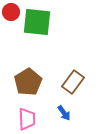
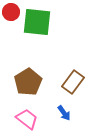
pink trapezoid: rotated 50 degrees counterclockwise
